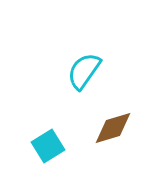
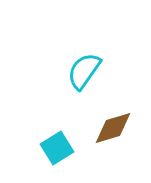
cyan square: moved 9 px right, 2 px down
